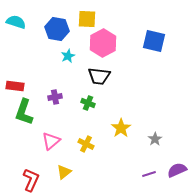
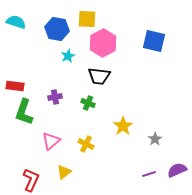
yellow star: moved 2 px right, 2 px up
